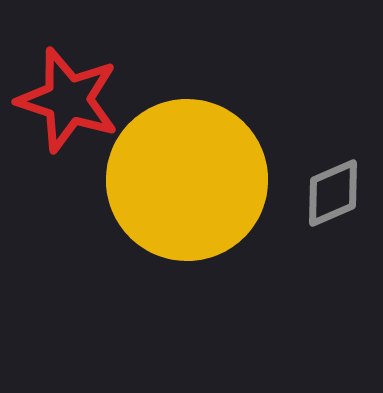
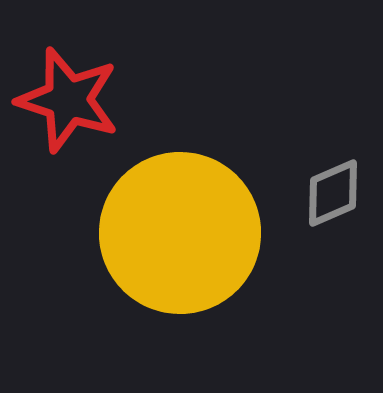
yellow circle: moved 7 px left, 53 px down
